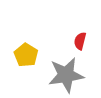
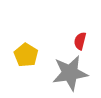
gray star: moved 4 px right, 2 px up
